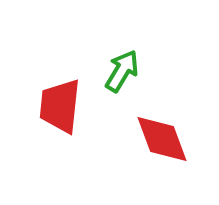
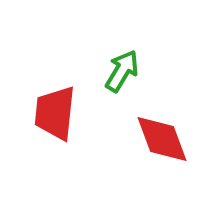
red trapezoid: moved 5 px left, 7 px down
